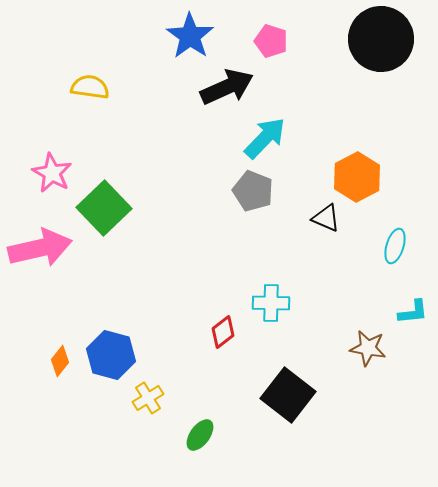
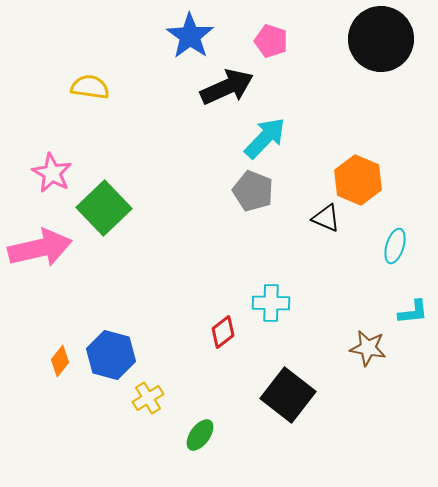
orange hexagon: moved 1 px right, 3 px down; rotated 9 degrees counterclockwise
